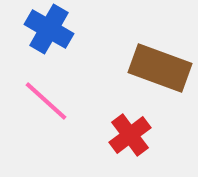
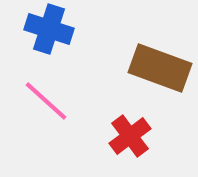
blue cross: rotated 12 degrees counterclockwise
red cross: moved 1 px down
